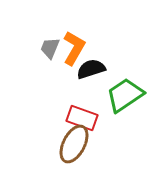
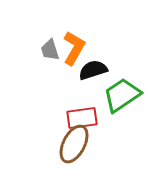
gray trapezoid: moved 2 px down; rotated 40 degrees counterclockwise
black semicircle: moved 2 px right, 1 px down
green trapezoid: moved 3 px left
red rectangle: rotated 28 degrees counterclockwise
